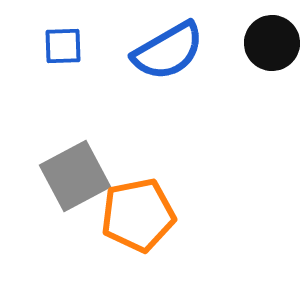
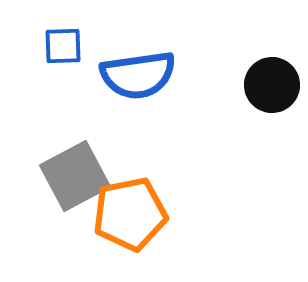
black circle: moved 42 px down
blue semicircle: moved 30 px left, 24 px down; rotated 22 degrees clockwise
orange pentagon: moved 8 px left, 1 px up
